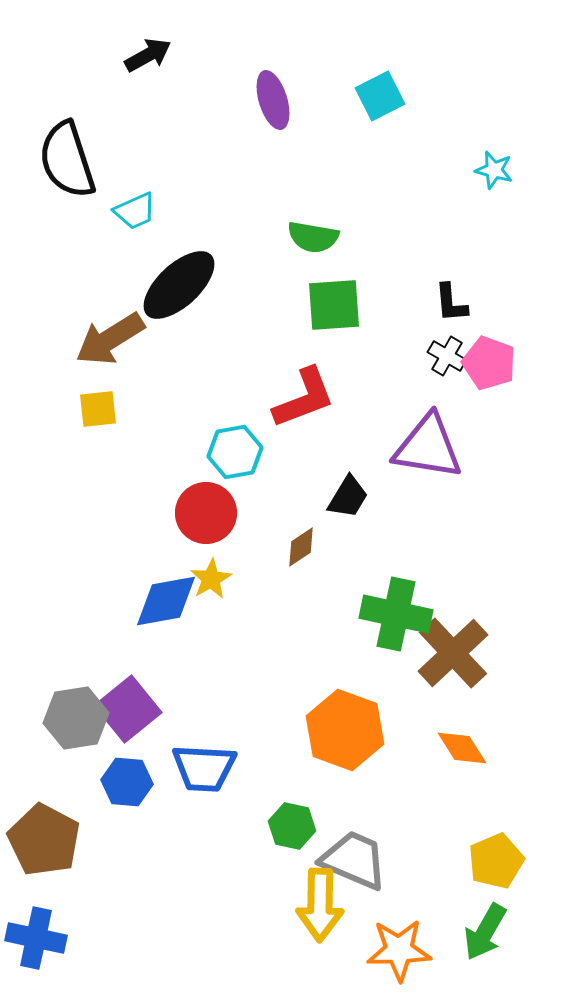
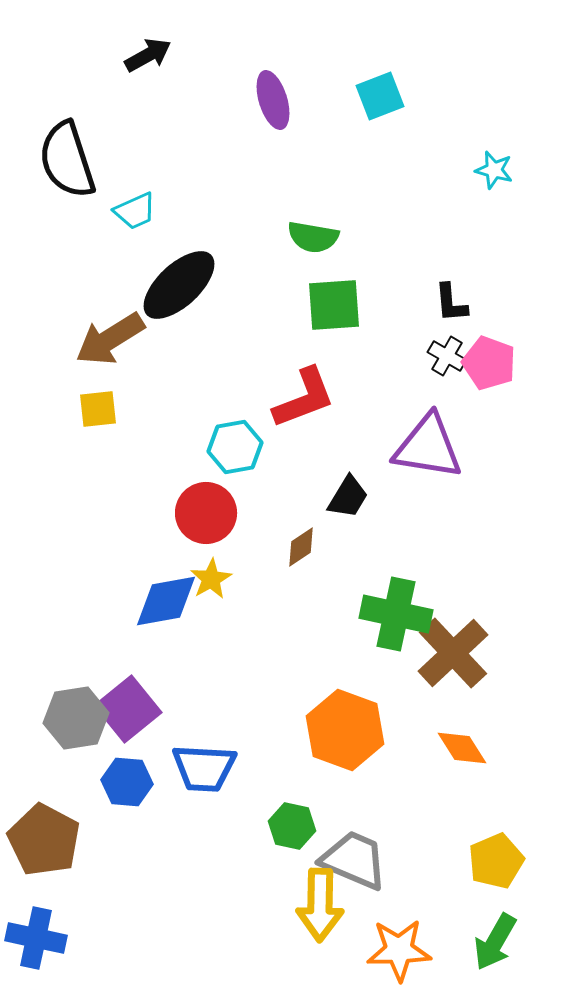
cyan square: rotated 6 degrees clockwise
cyan hexagon: moved 5 px up
green arrow: moved 10 px right, 10 px down
